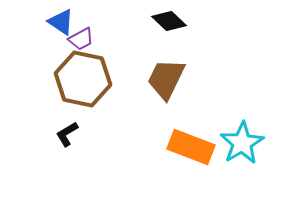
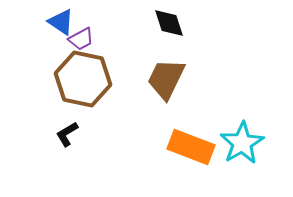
black diamond: moved 2 px down; rotated 28 degrees clockwise
